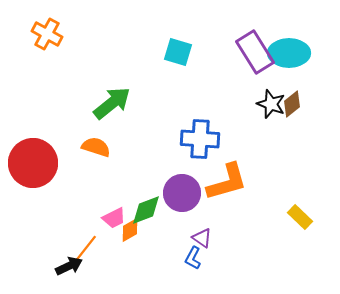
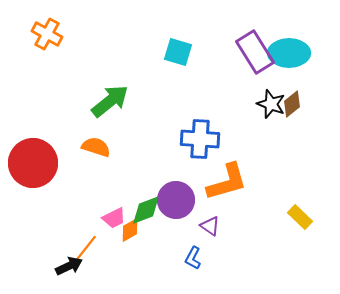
green arrow: moved 2 px left, 2 px up
purple circle: moved 6 px left, 7 px down
purple triangle: moved 8 px right, 12 px up
